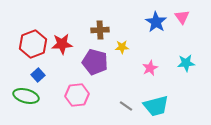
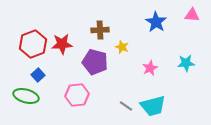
pink triangle: moved 10 px right, 2 px up; rotated 49 degrees counterclockwise
yellow star: rotated 24 degrees clockwise
cyan trapezoid: moved 3 px left
